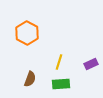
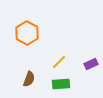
yellow line: rotated 28 degrees clockwise
brown semicircle: moved 1 px left
